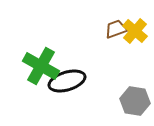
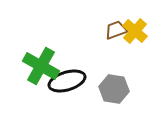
brown trapezoid: moved 1 px down
gray hexagon: moved 21 px left, 12 px up
